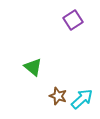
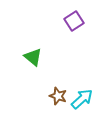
purple square: moved 1 px right, 1 px down
green triangle: moved 10 px up
